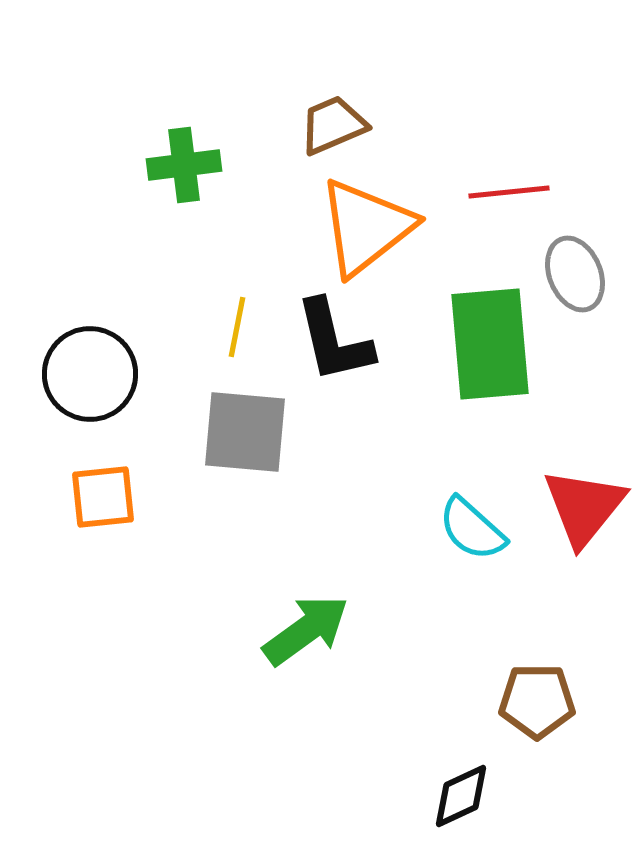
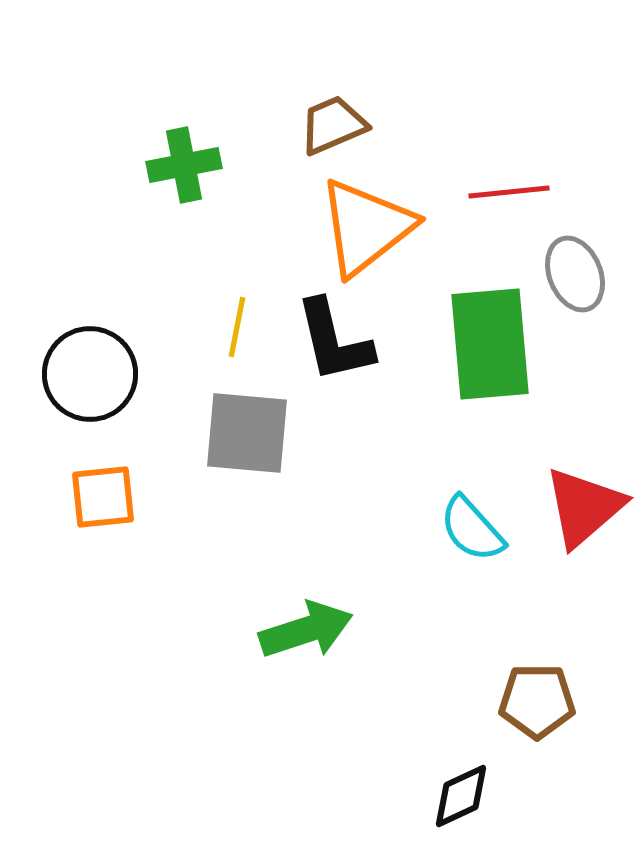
green cross: rotated 4 degrees counterclockwise
gray square: moved 2 px right, 1 px down
red triangle: rotated 10 degrees clockwise
cyan semicircle: rotated 6 degrees clockwise
green arrow: rotated 18 degrees clockwise
